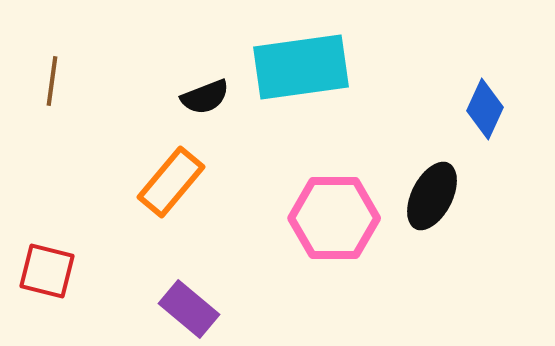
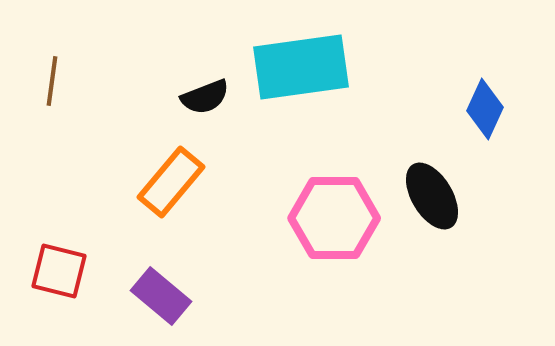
black ellipse: rotated 58 degrees counterclockwise
red square: moved 12 px right
purple rectangle: moved 28 px left, 13 px up
